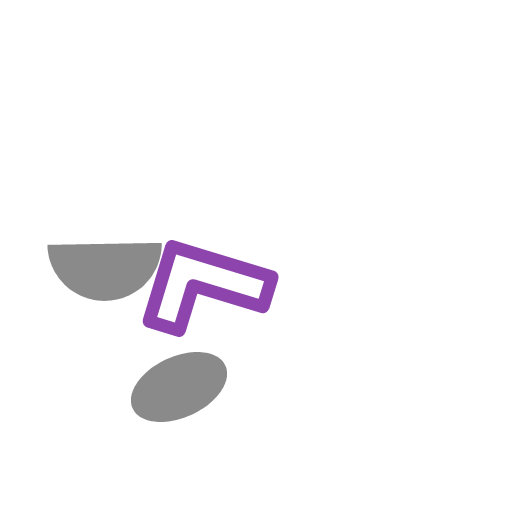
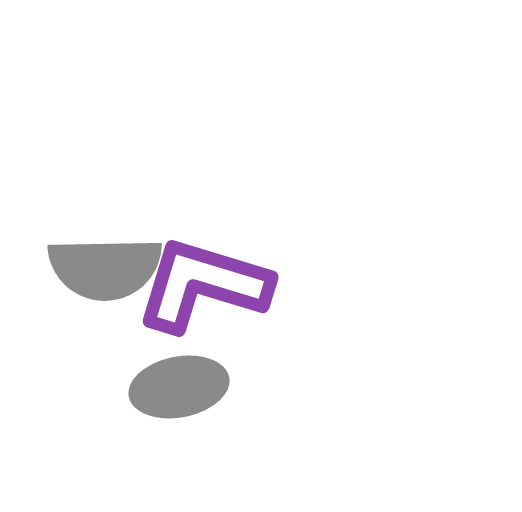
gray ellipse: rotated 14 degrees clockwise
